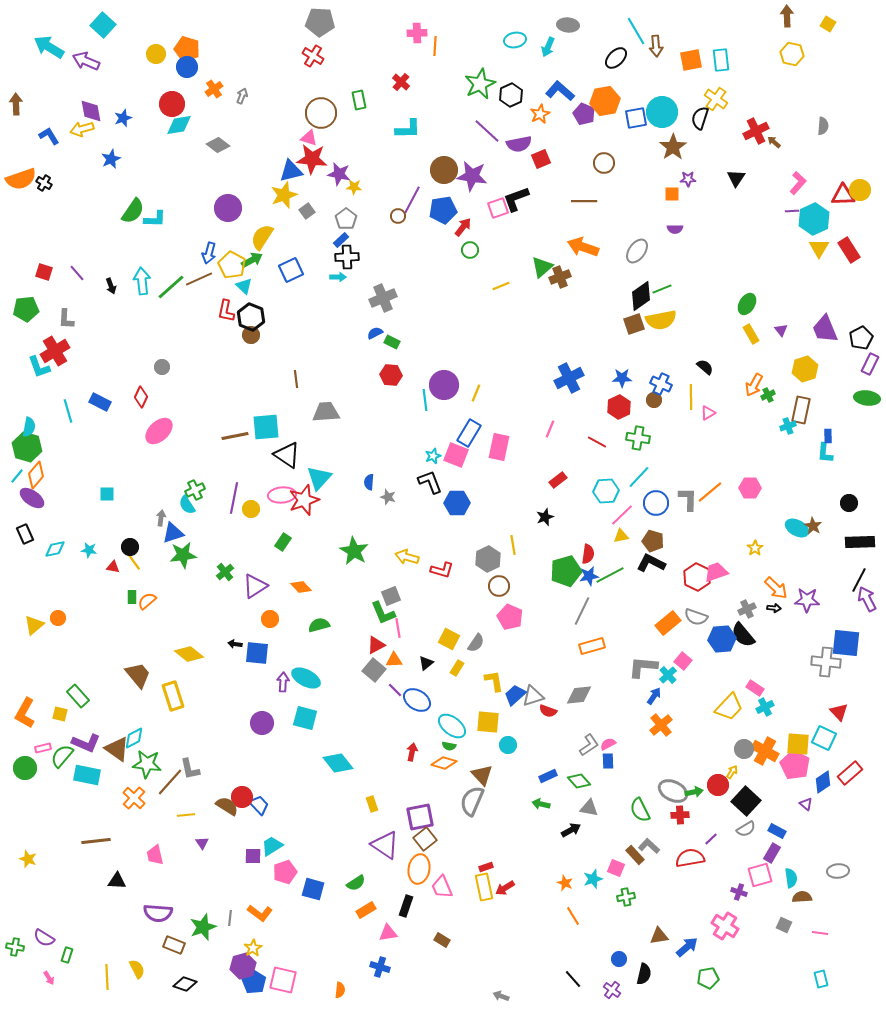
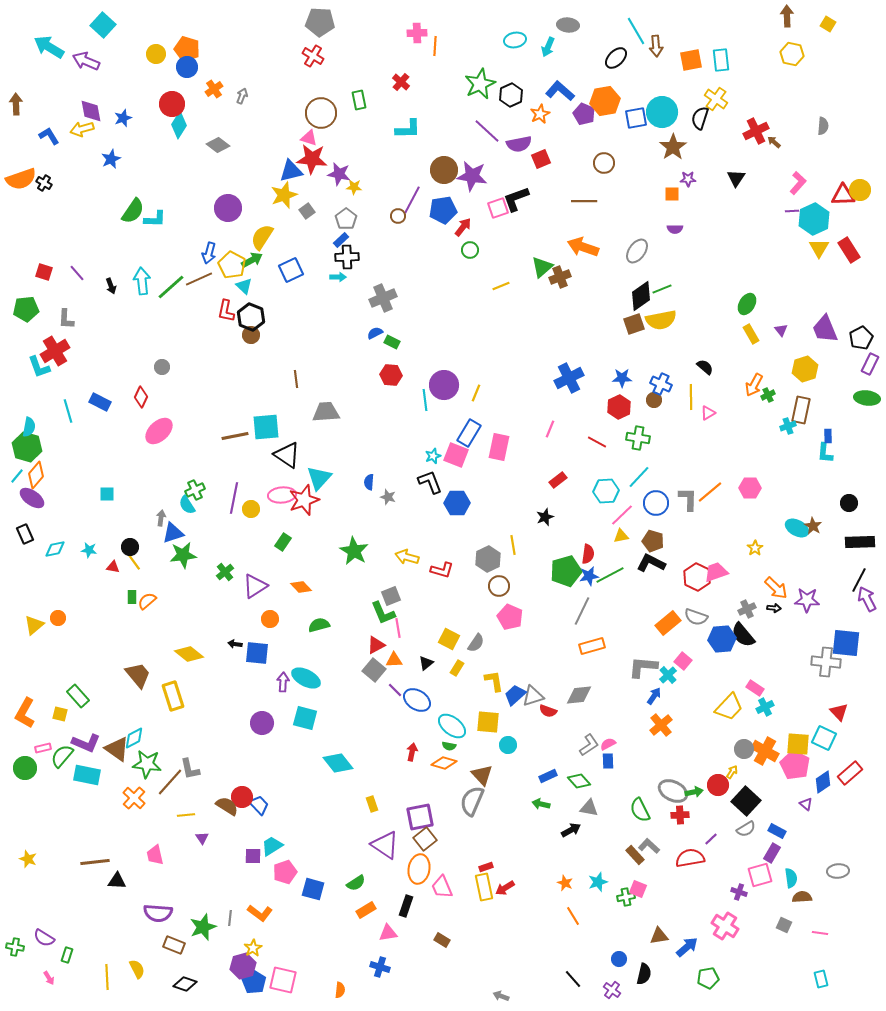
cyan diamond at (179, 125): rotated 48 degrees counterclockwise
brown line at (96, 841): moved 1 px left, 21 px down
purple triangle at (202, 843): moved 5 px up
pink square at (616, 868): moved 22 px right, 21 px down
cyan star at (593, 879): moved 5 px right, 3 px down
